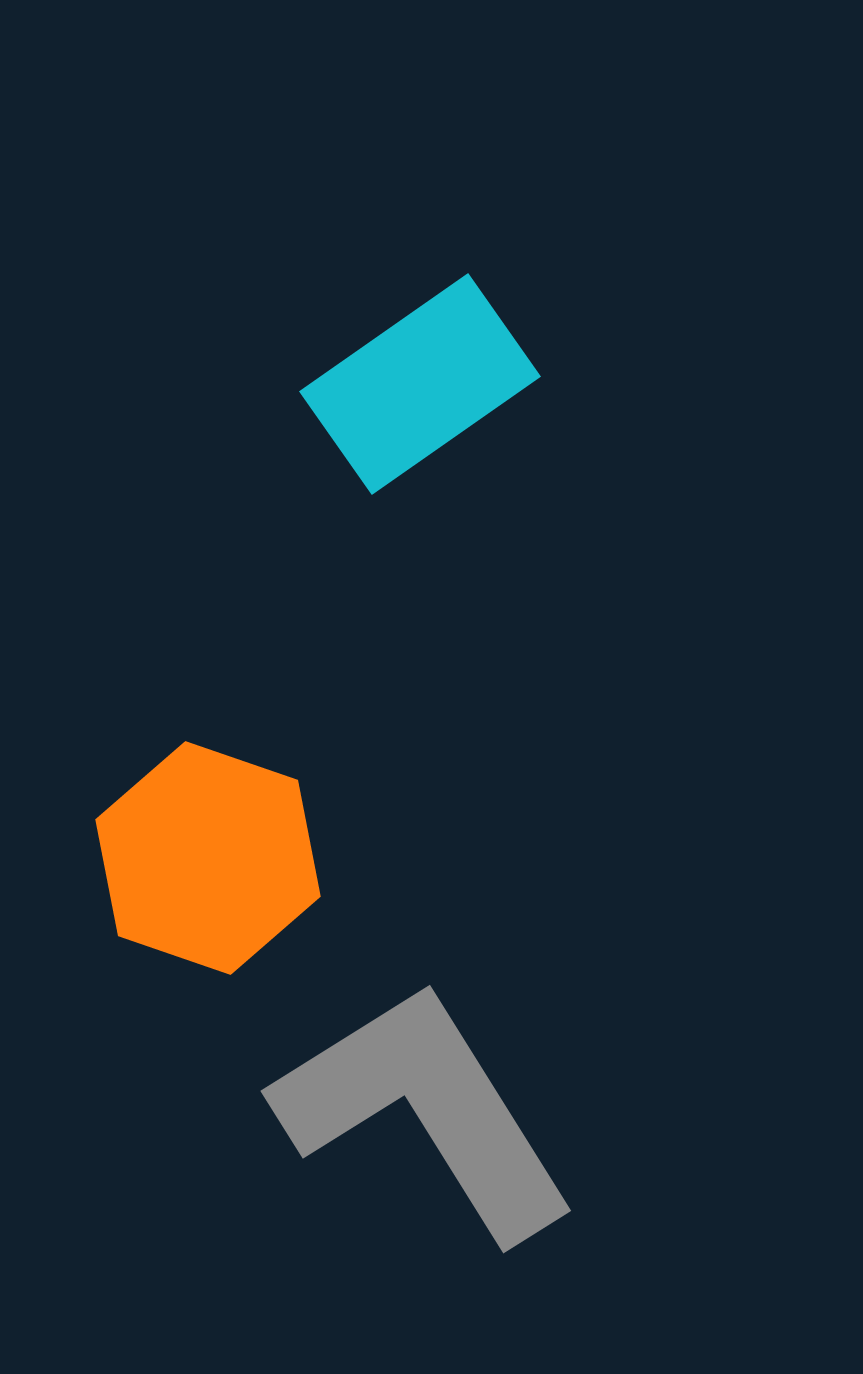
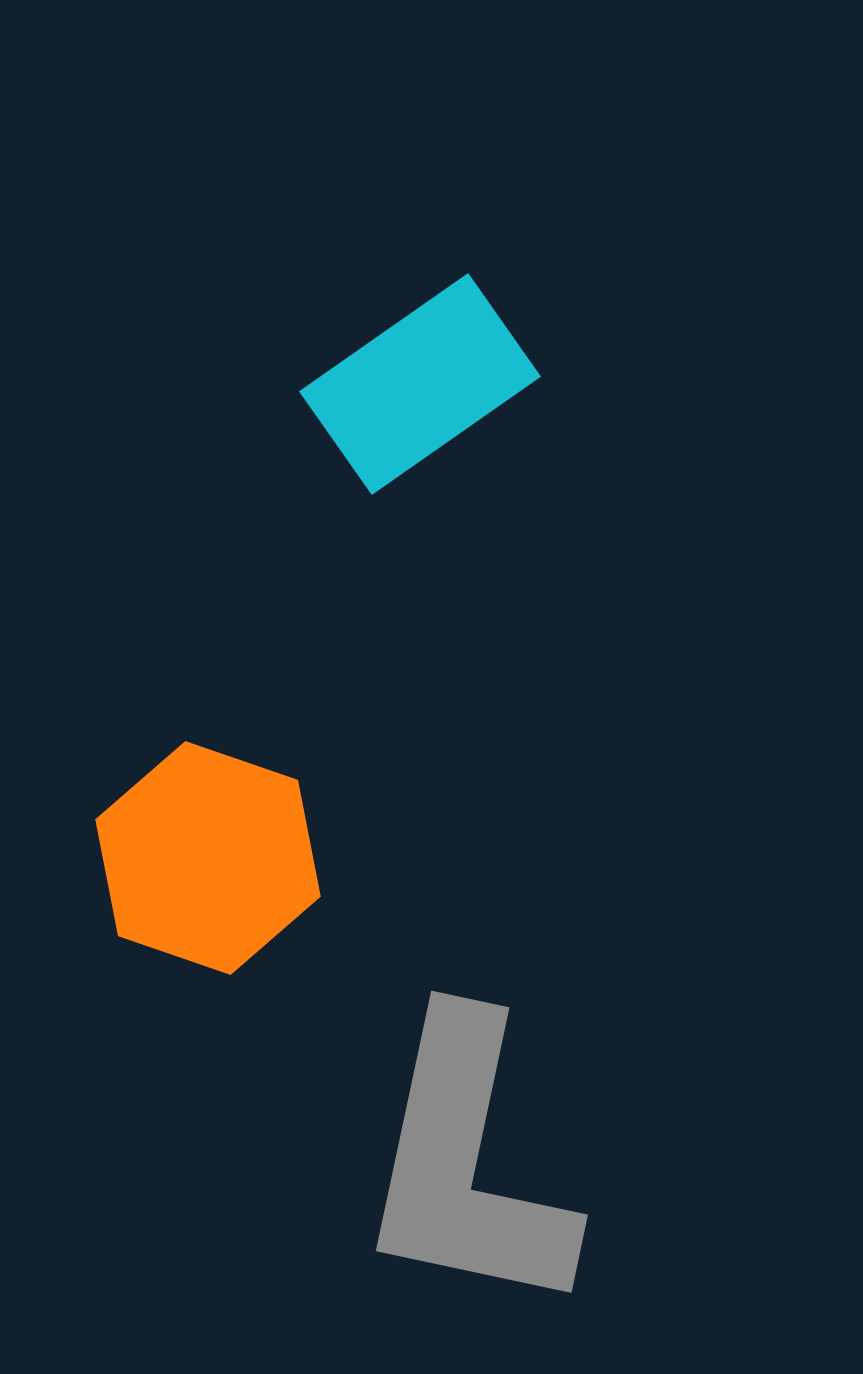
gray L-shape: moved 42 px right, 53 px down; rotated 136 degrees counterclockwise
